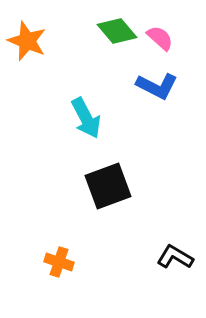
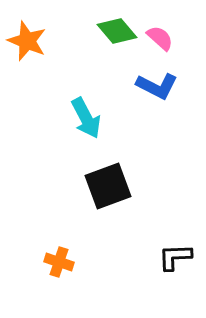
black L-shape: rotated 33 degrees counterclockwise
